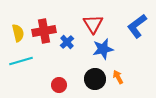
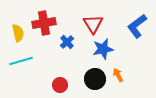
red cross: moved 8 px up
orange arrow: moved 2 px up
red circle: moved 1 px right
